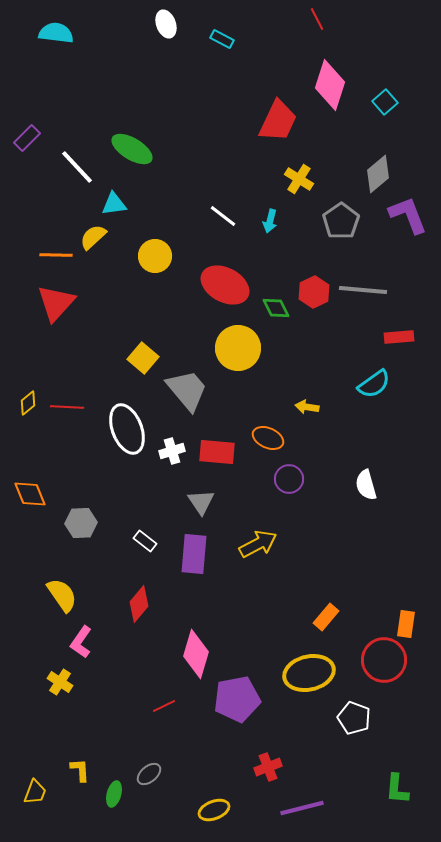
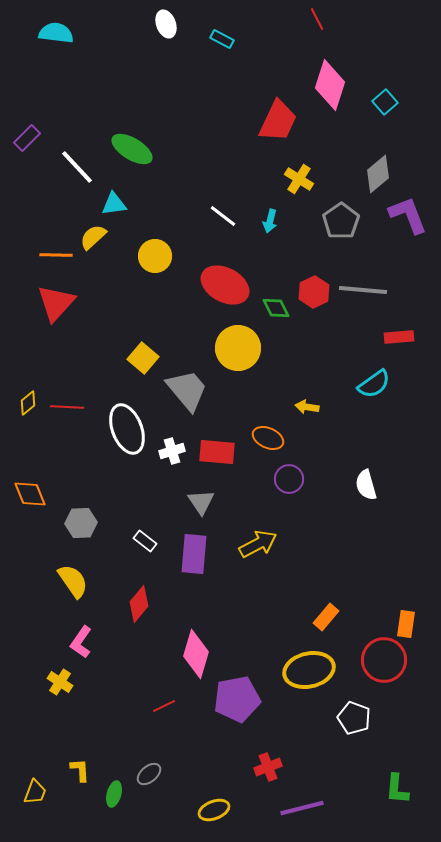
yellow semicircle at (62, 595): moved 11 px right, 14 px up
yellow ellipse at (309, 673): moved 3 px up
